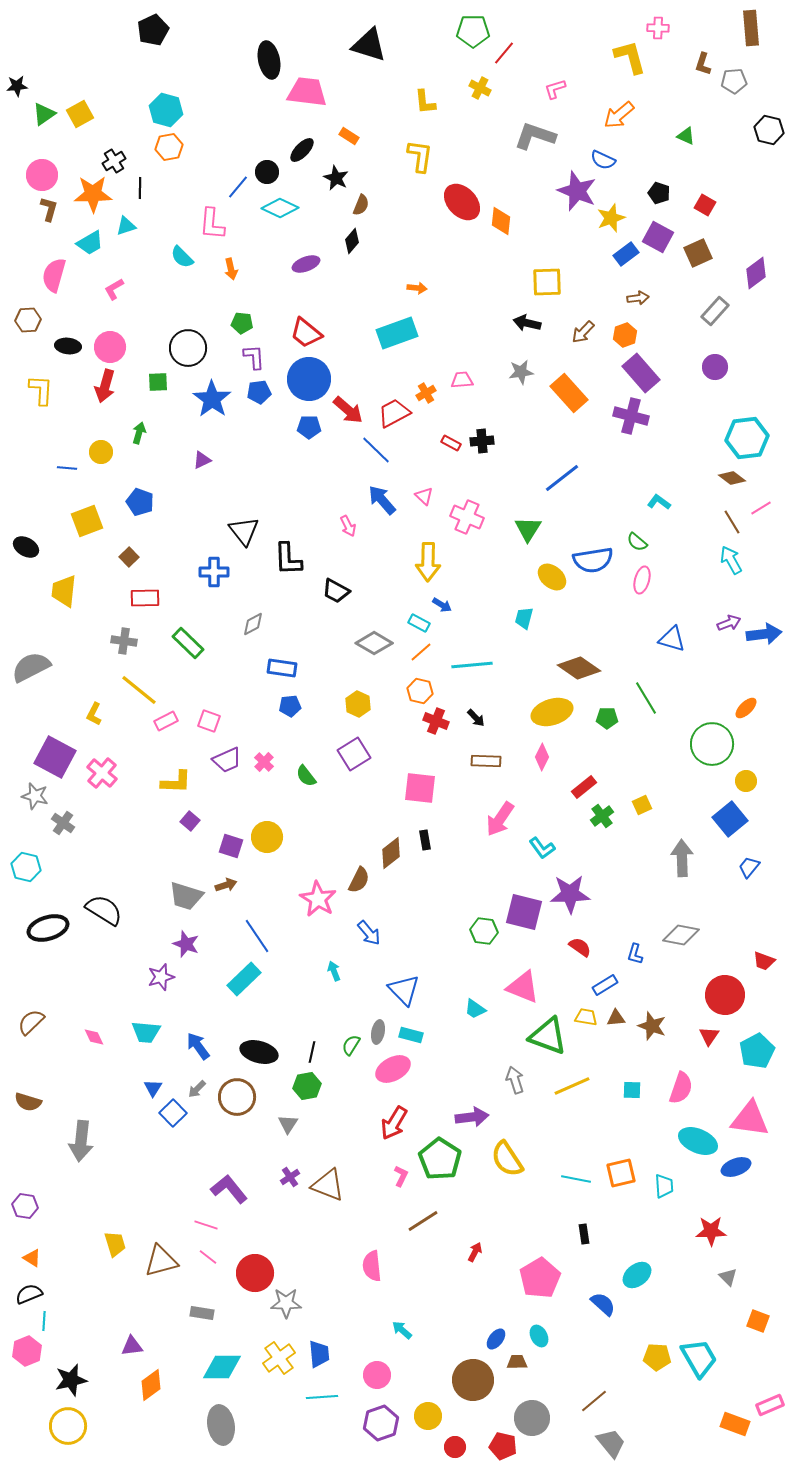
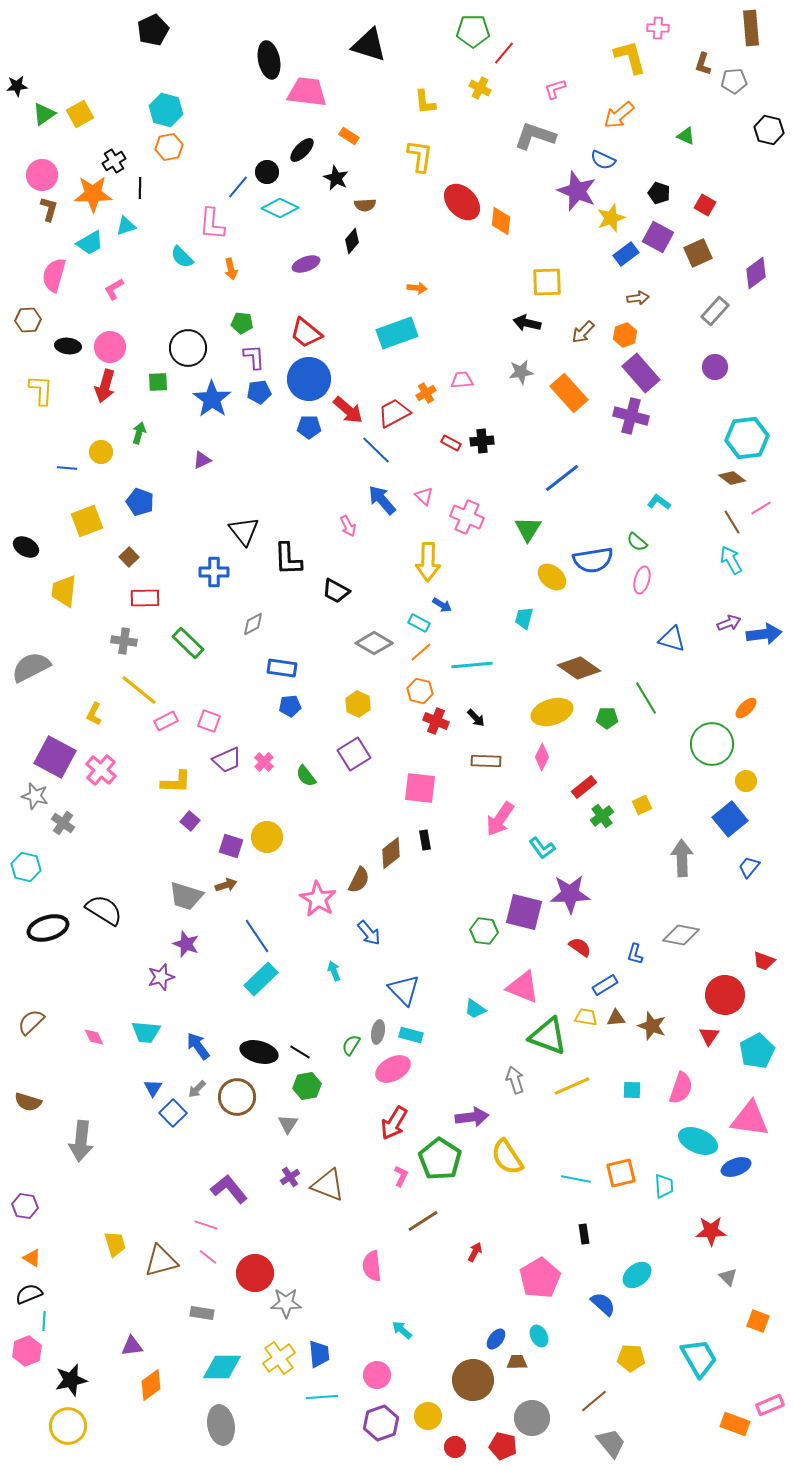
brown semicircle at (361, 205): moved 4 px right; rotated 65 degrees clockwise
pink cross at (102, 773): moved 1 px left, 3 px up
cyan rectangle at (244, 979): moved 17 px right
black line at (312, 1052): moved 12 px left; rotated 70 degrees counterclockwise
yellow semicircle at (507, 1159): moved 2 px up
yellow pentagon at (657, 1357): moved 26 px left, 1 px down
